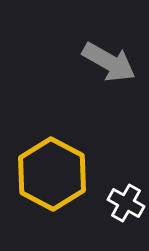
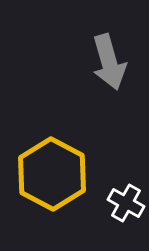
gray arrow: rotated 44 degrees clockwise
